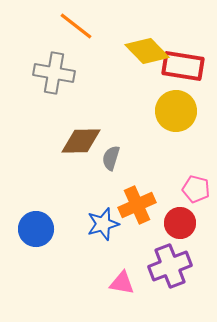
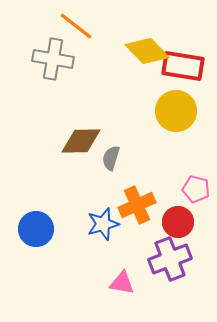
gray cross: moved 1 px left, 14 px up
red circle: moved 2 px left, 1 px up
purple cross: moved 7 px up
